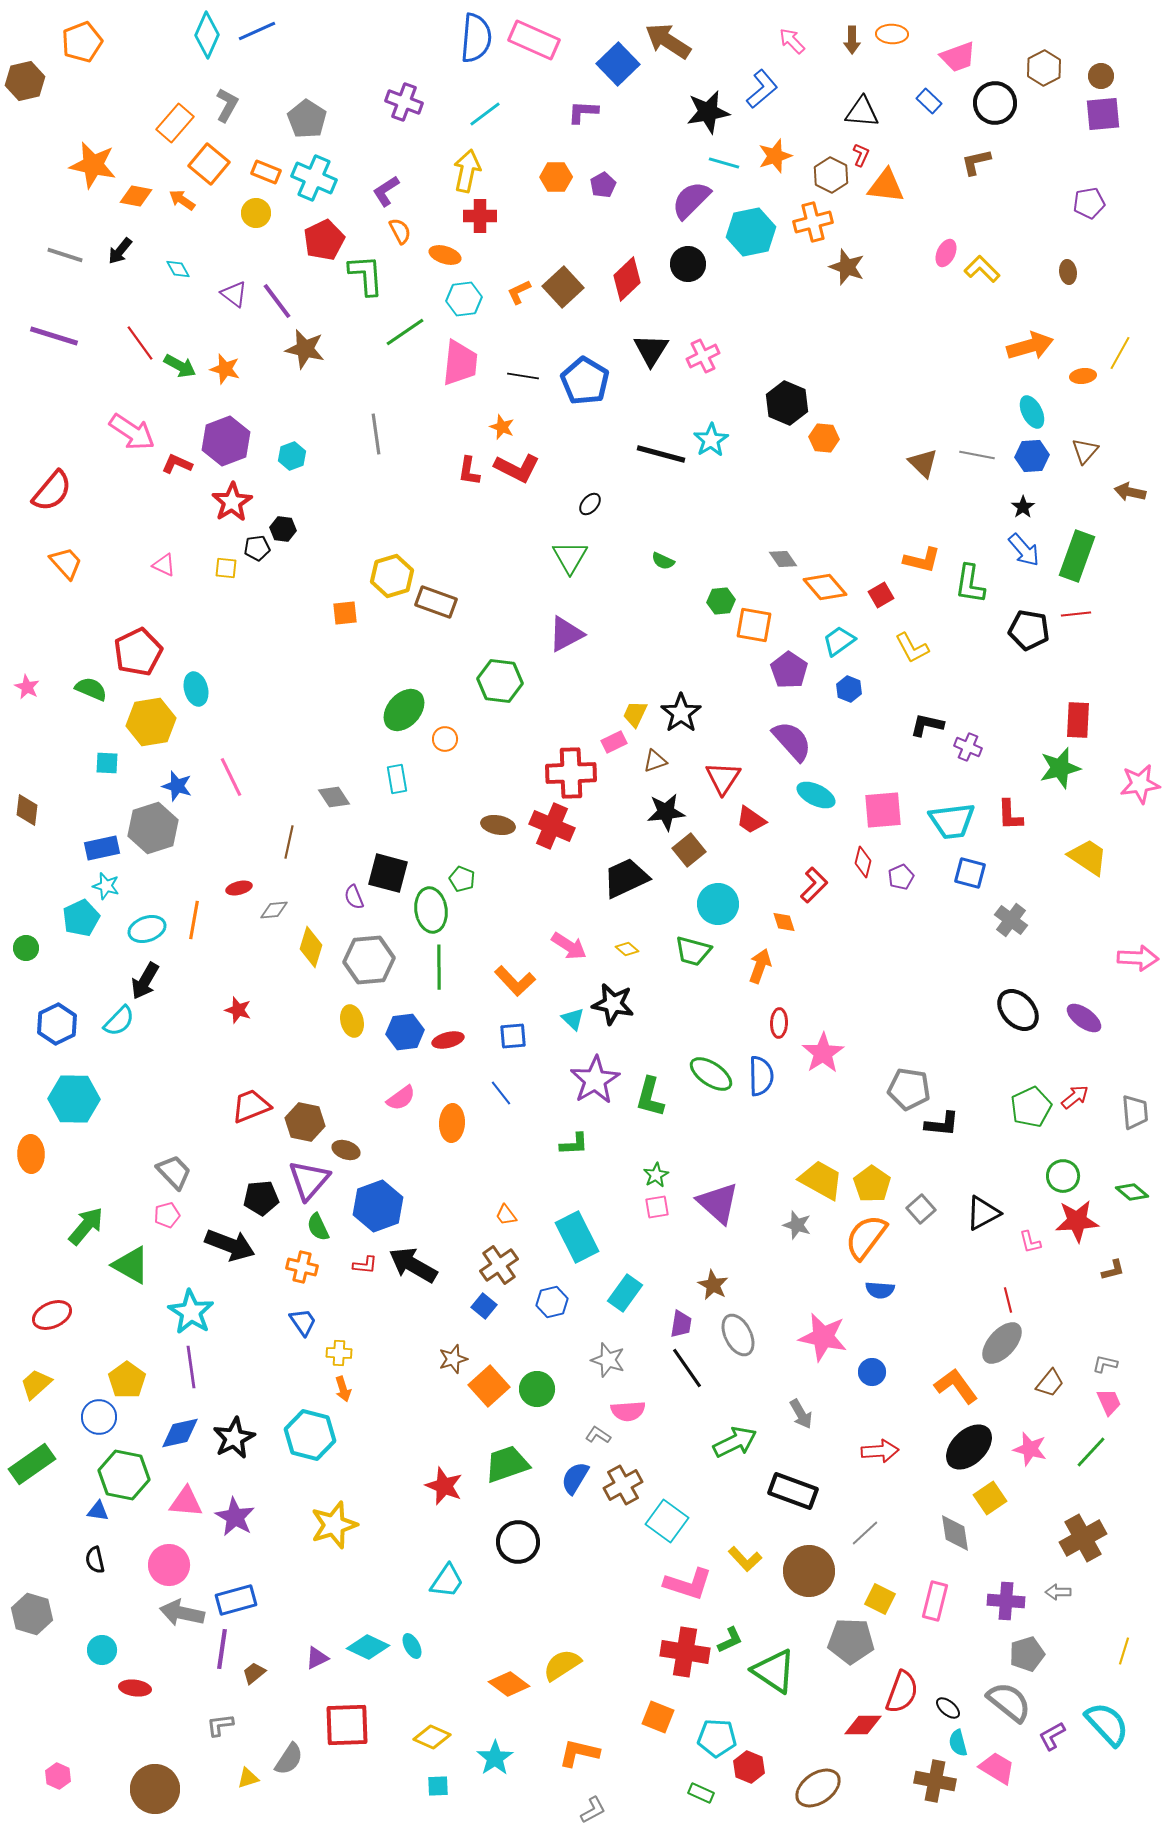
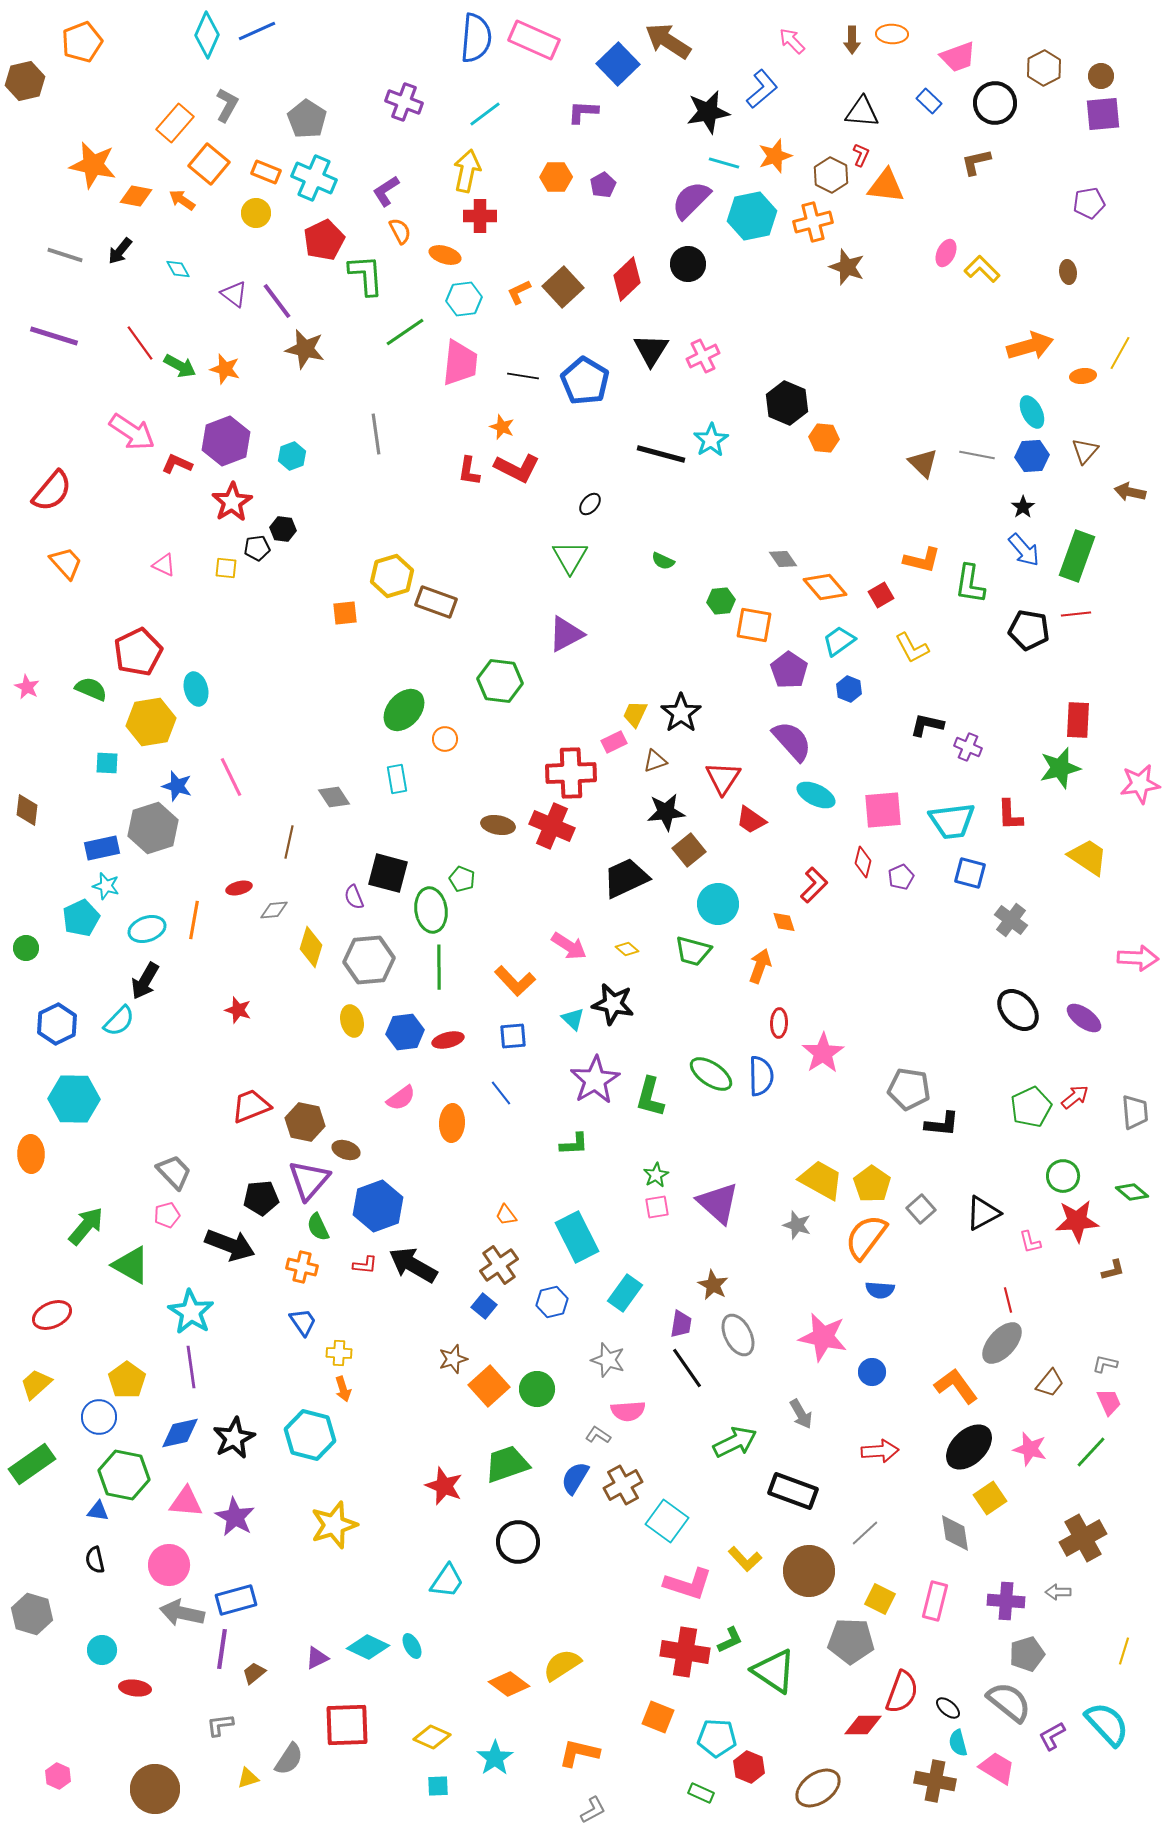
cyan hexagon at (751, 232): moved 1 px right, 16 px up
